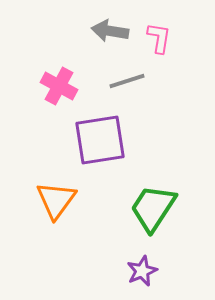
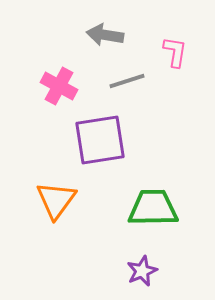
gray arrow: moved 5 px left, 4 px down
pink L-shape: moved 16 px right, 14 px down
green trapezoid: rotated 56 degrees clockwise
